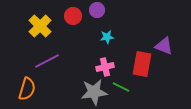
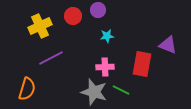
purple circle: moved 1 px right
yellow cross: rotated 20 degrees clockwise
cyan star: moved 1 px up
purple triangle: moved 4 px right, 1 px up
purple line: moved 4 px right, 3 px up
pink cross: rotated 12 degrees clockwise
green line: moved 3 px down
gray star: rotated 24 degrees clockwise
